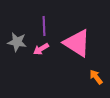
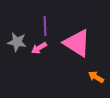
purple line: moved 1 px right
pink arrow: moved 2 px left, 1 px up
orange arrow: rotated 21 degrees counterclockwise
